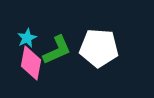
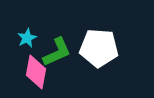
green L-shape: moved 2 px down
pink diamond: moved 5 px right, 9 px down
